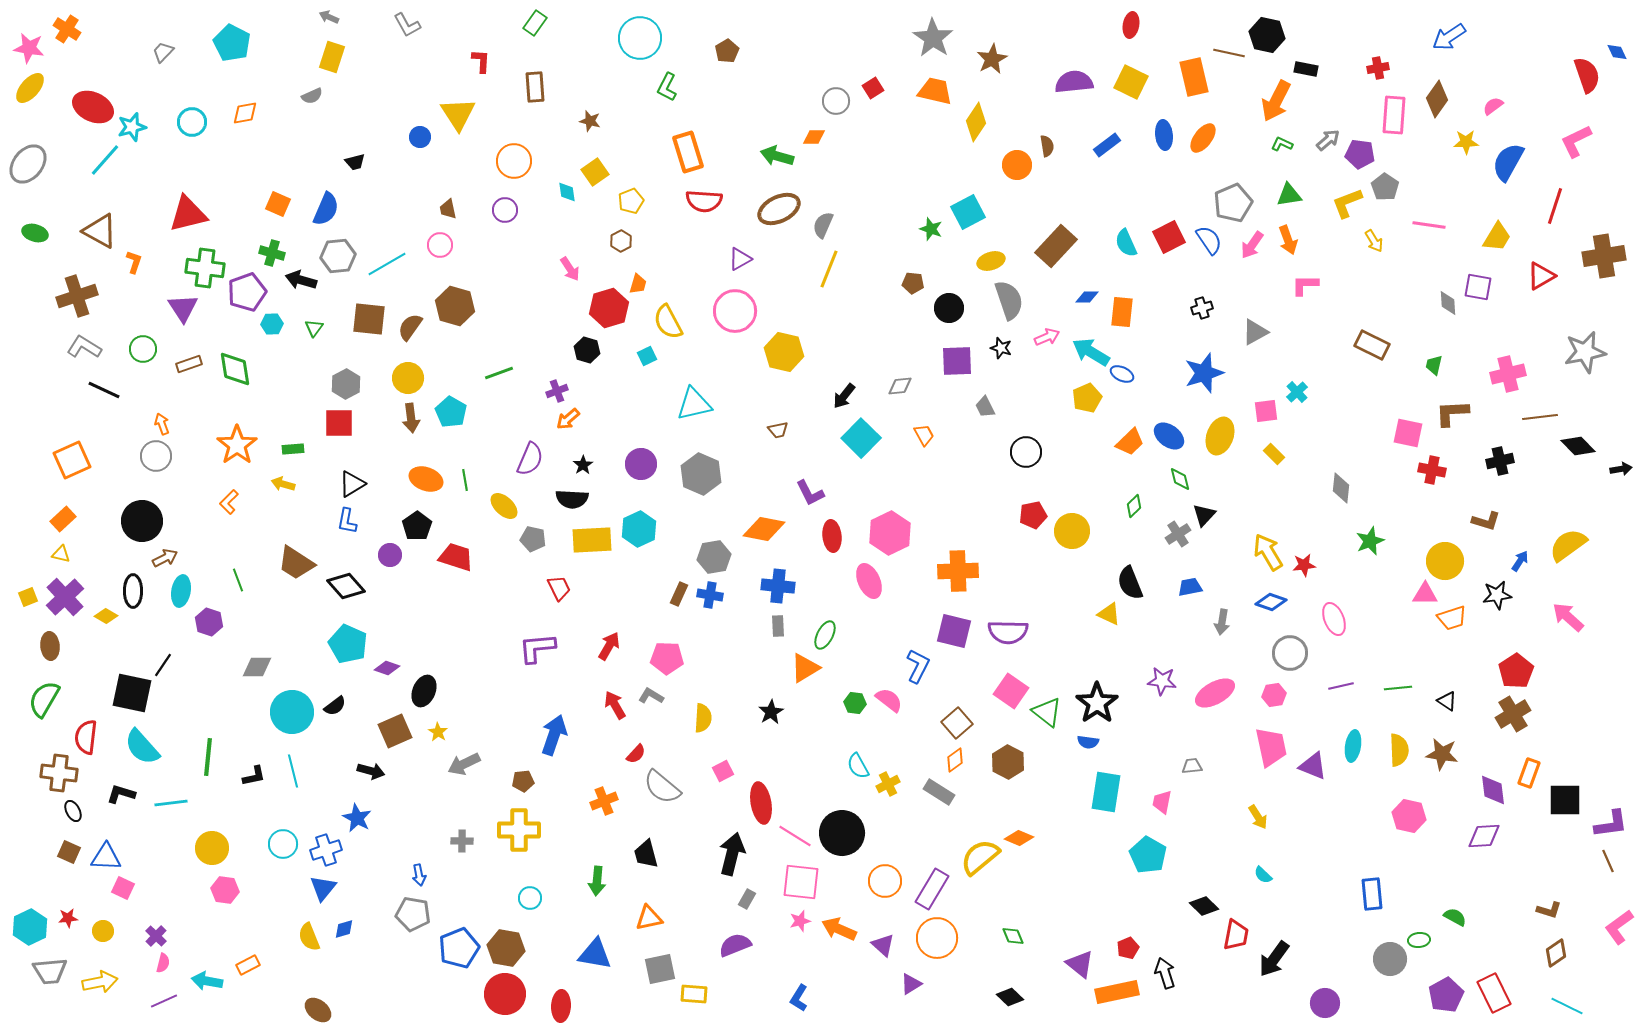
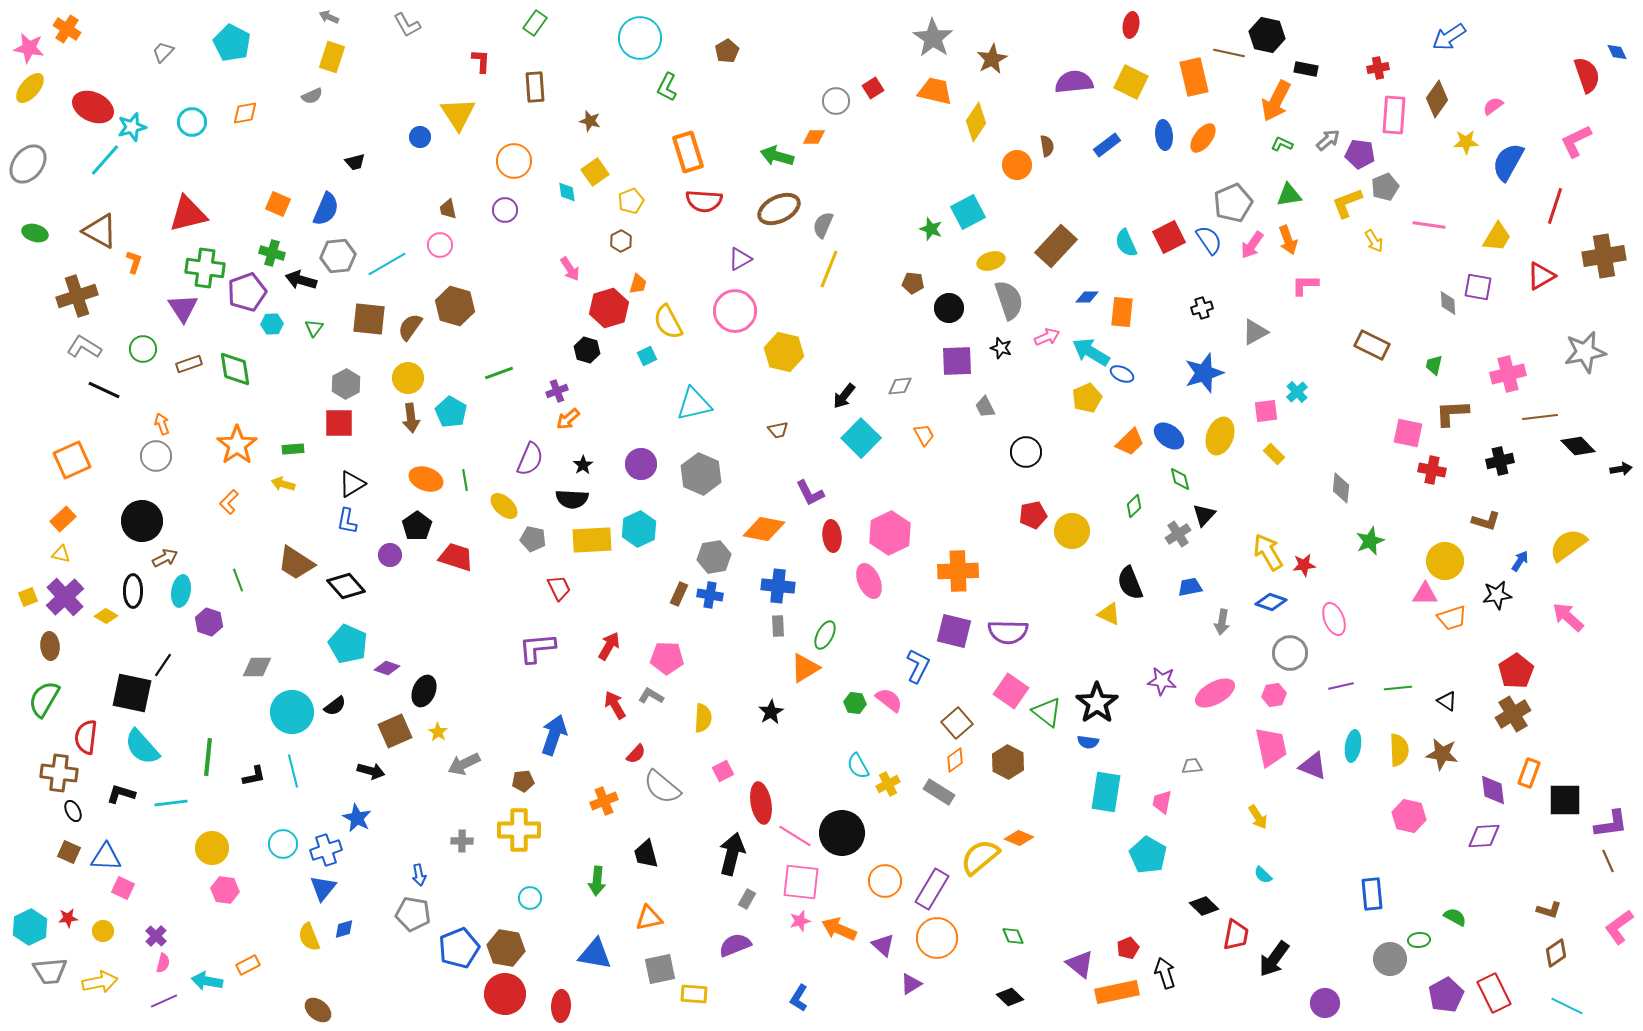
gray pentagon at (1385, 187): rotated 16 degrees clockwise
